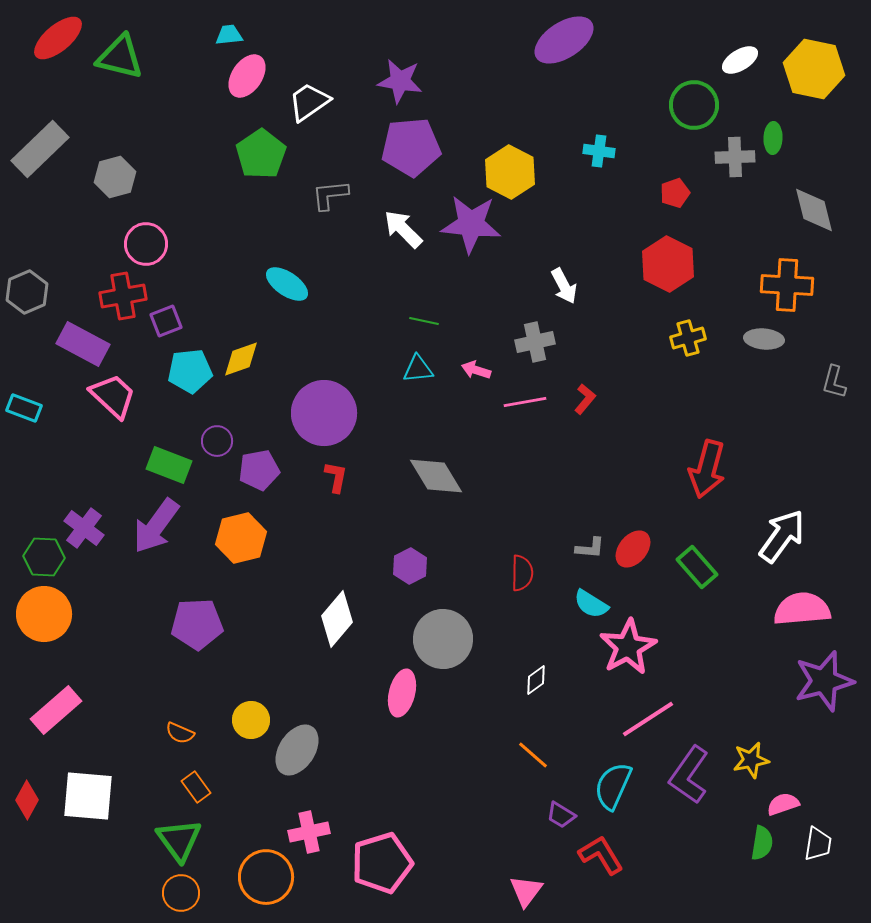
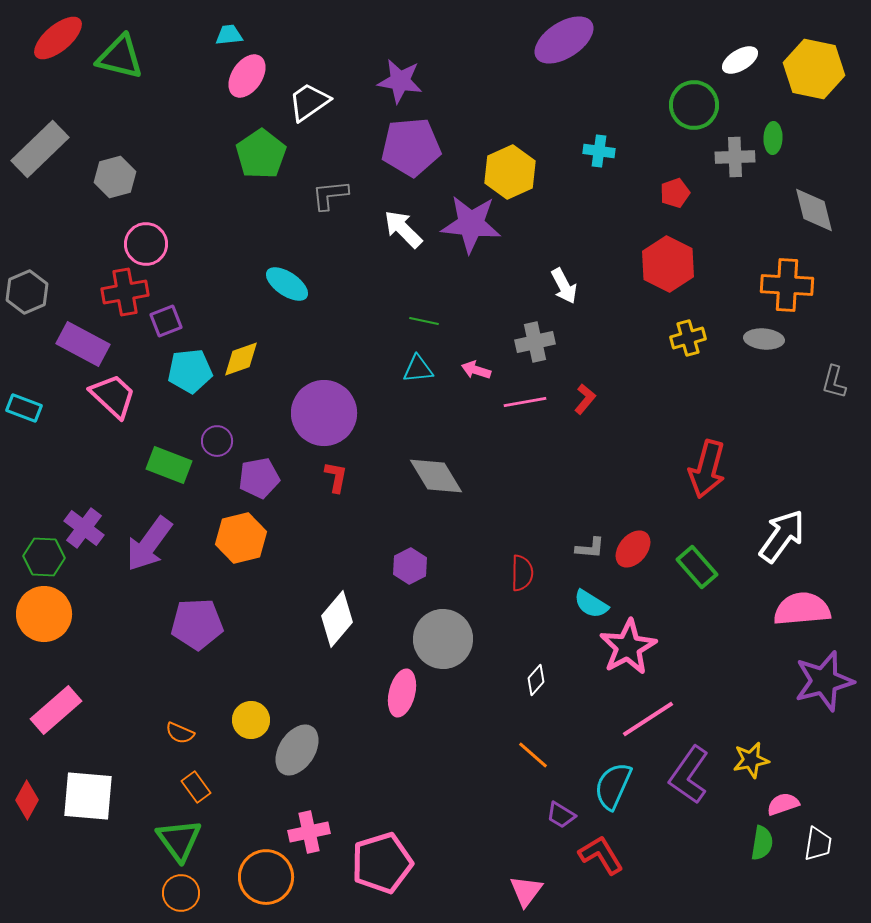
yellow hexagon at (510, 172): rotated 9 degrees clockwise
red cross at (123, 296): moved 2 px right, 4 px up
purple pentagon at (259, 470): moved 8 px down
purple arrow at (156, 526): moved 7 px left, 18 px down
white diamond at (536, 680): rotated 12 degrees counterclockwise
